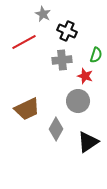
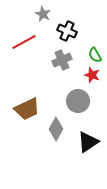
green semicircle: moved 1 px left; rotated 133 degrees clockwise
gray cross: rotated 18 degrees counterclockwise
red star: moved 7 px right, 1 px up
